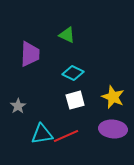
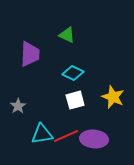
purple ellipse: moved 19 px left, 10 px down
